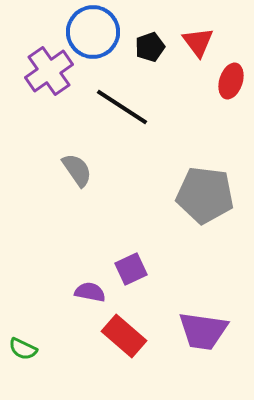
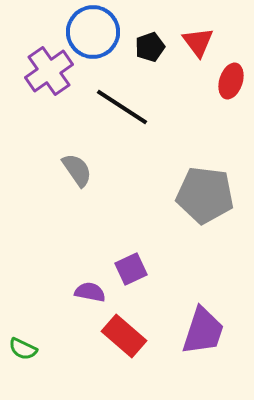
purple trapezoid: rotated 80 degrees counterclockwise
